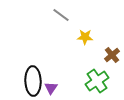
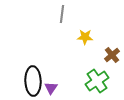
gray line: moved 1 px right, 1 px up; rotated 60 degrees clockwise
